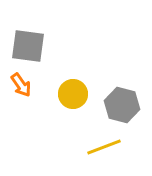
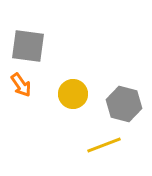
gray hexagon: moved 2 px right, 1 px up
yellow line: moved 2 px up
